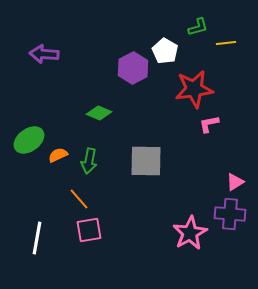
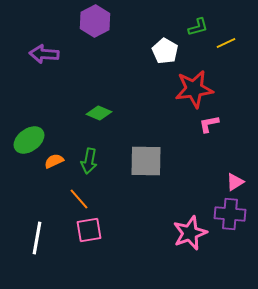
yellow line: rotated 18 degrees counterclockwise
purple hexagon: moved 38 px left, 47 px up
orange semicircle: moved 4 px left, 6 px down
pink star: rotated 8 degrees clockwise
